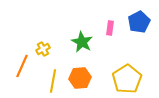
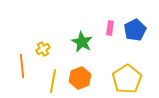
blue pentagon: moved 4 px left, 8 px down
orange line: rotated 30 degrees counterclockwise
orange hexagon: rotated 15 degrees counterclockwise
